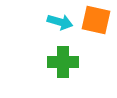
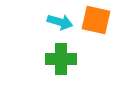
green cross: moved 2 px left, 3 px up
